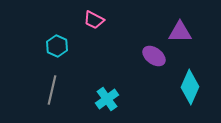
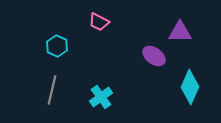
pink trapezoid: moved 5 px right, 2 px down
cyan cross: moved 6 px left, 2 px up
